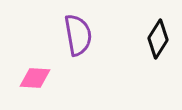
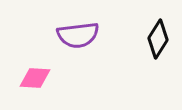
purple semicircle: rotated 93 degrees clockwise
